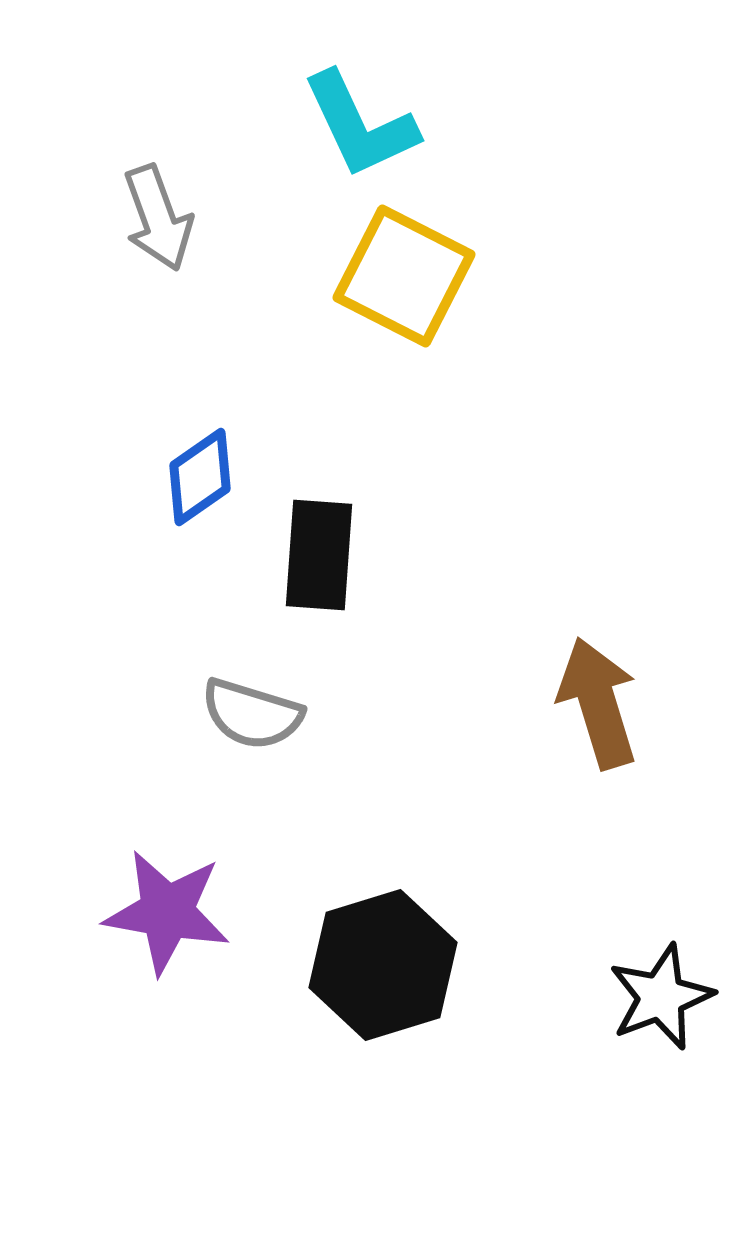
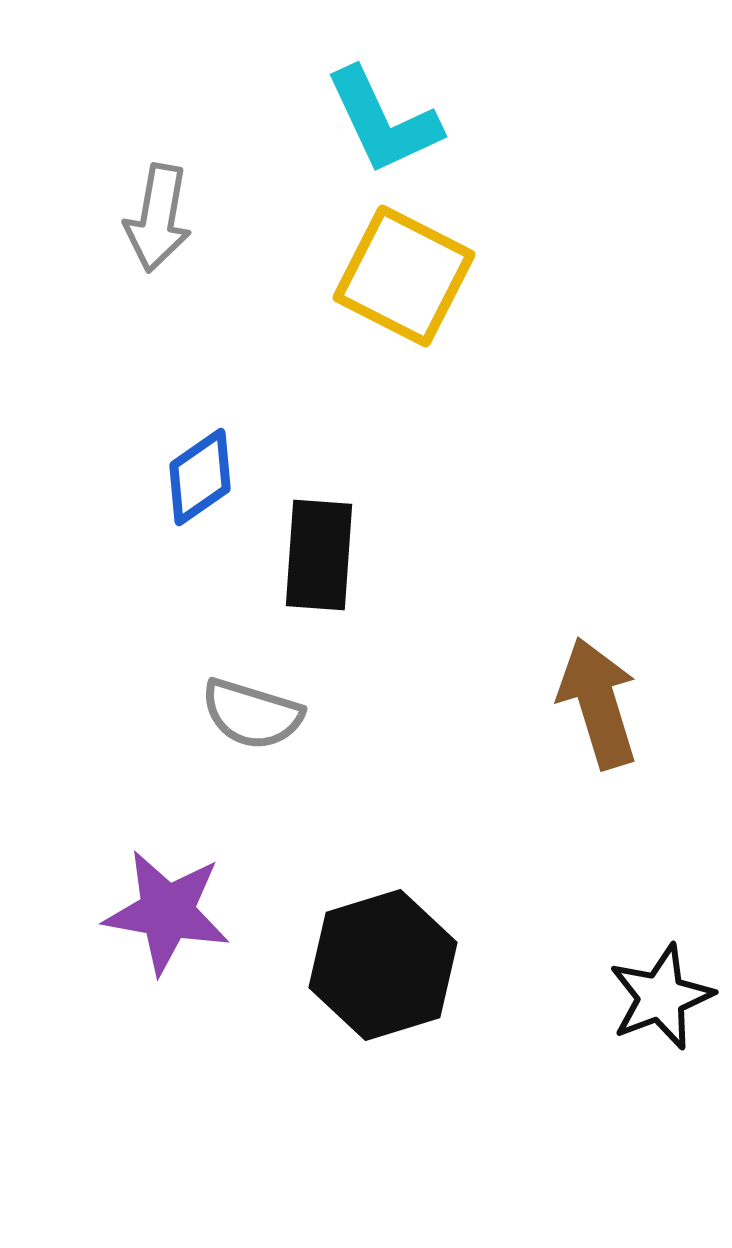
cyan L-shape: moved 23 px right, 4 px up
gray arrow: rotated 30 degrees clockwise
